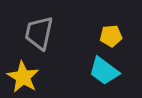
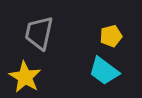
yellow pentagon: rotated 10 degrees counterclockwise
yellow star: moved 2 px right
